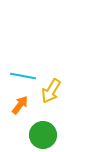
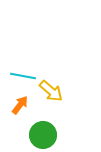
yellow arrow: rotated 80 degrees counterclockwise
